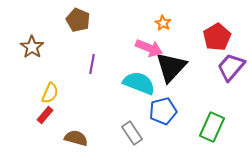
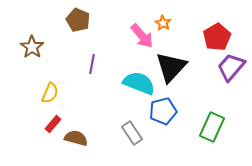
pink arrow: moved 7 px left, 12 px up; rotated 28 degrees clockwise
red rectangle: moved 8 px right, 9 px down
